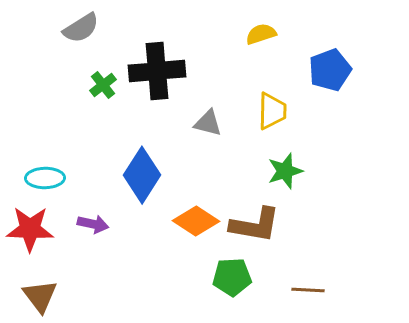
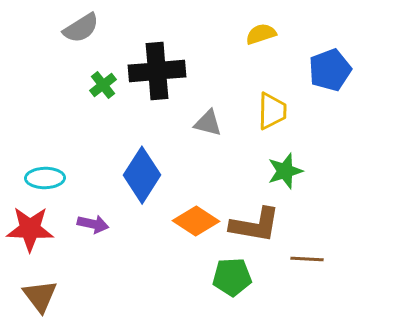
brown line: moved 1 px left, 31 px up
